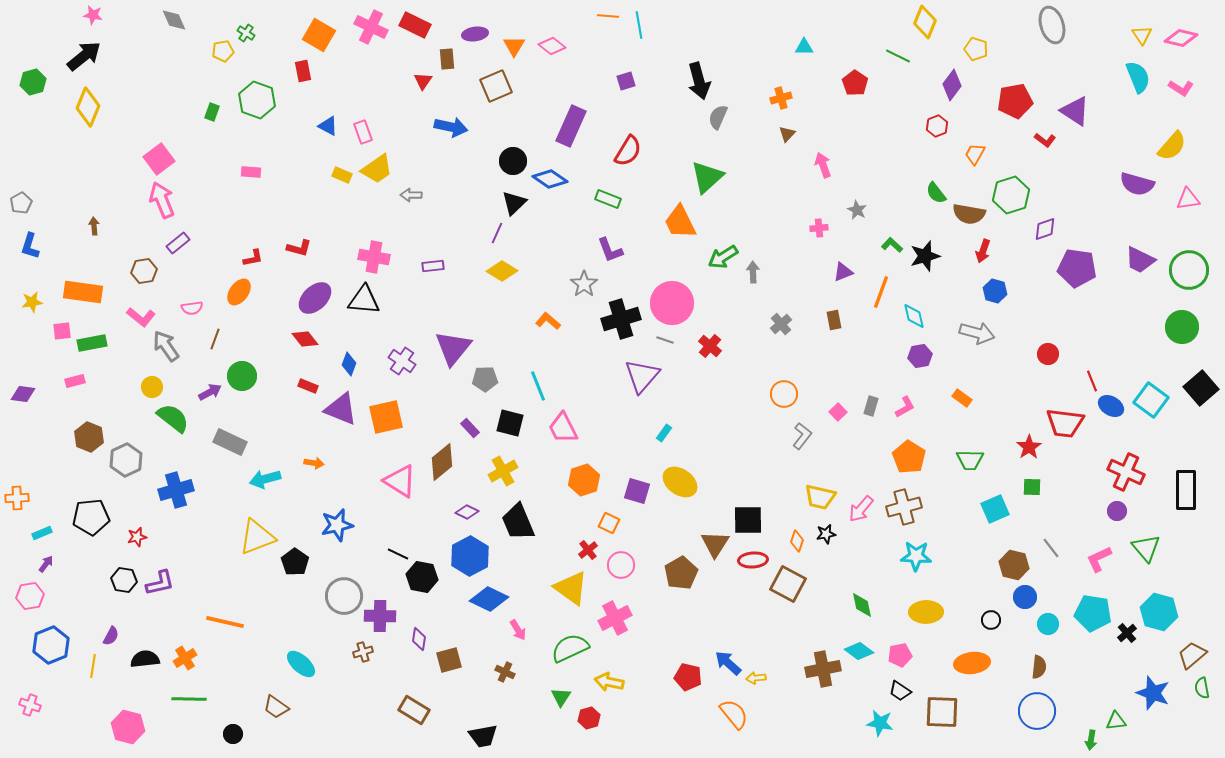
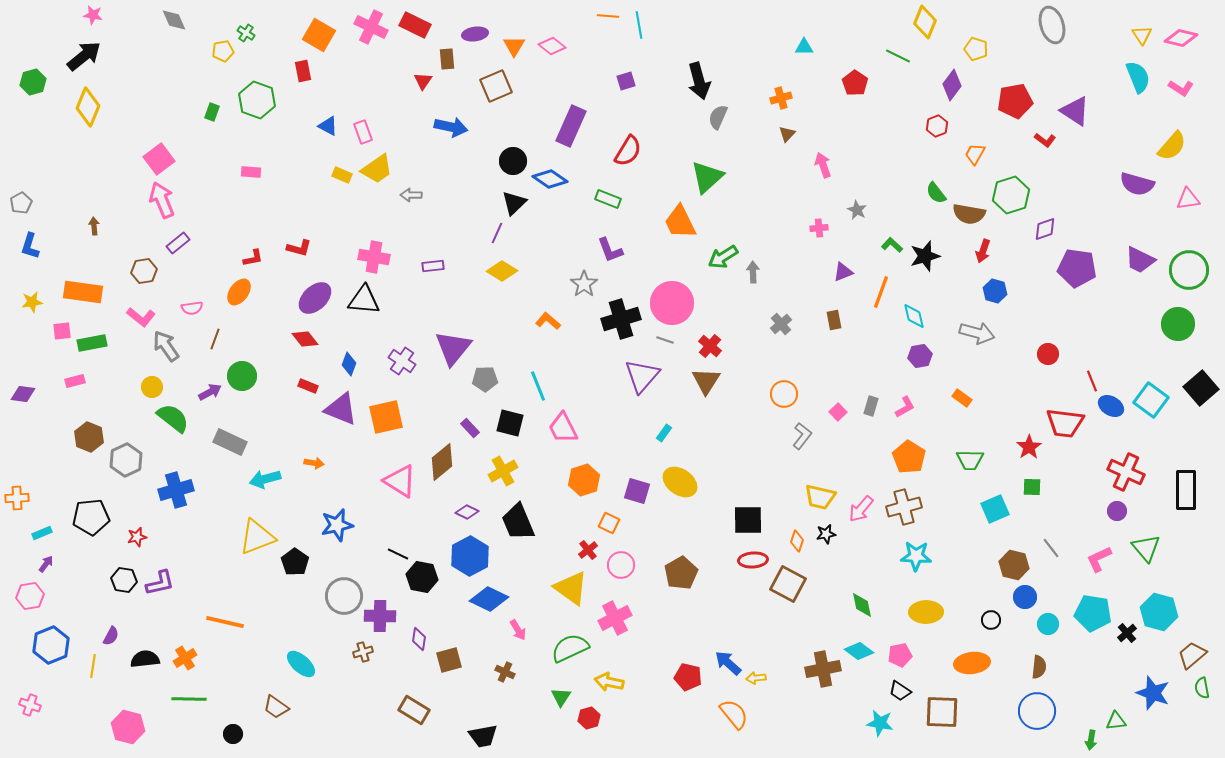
green circle at (1182, 327): moved 4 px left, 3 px up
brown triangle at (715, 544): moved 9 px left, 163 px up
